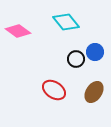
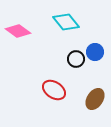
brown ellipse: moved 1 px right, 7 px down
